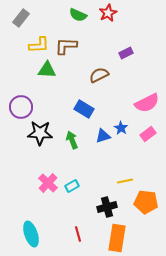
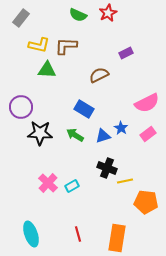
yellow L-shape: rotated 15 degrees clockwise
green arrow: moved 3 px right, 5 px up; rotated 36 degrees counterclockwise
black cross: moved 39 px up; rotated 36 degrees clockwise
